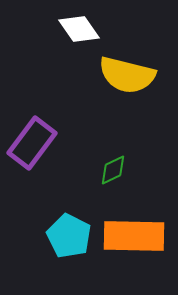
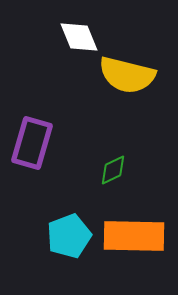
white diamond: moved 8 px down; rotated 12 degrees clockwise
purple rectangle: rotated 21 degrees counterclockwise
cyan pentagon: rotated 24 degrees clockwise
